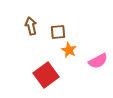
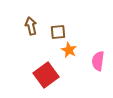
pink semicircle: rotated 126 degrees clockwise
